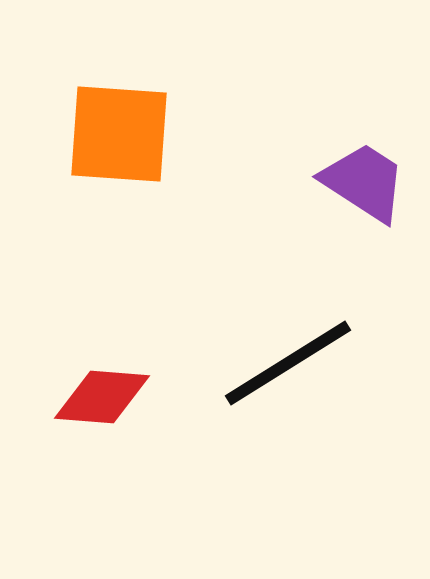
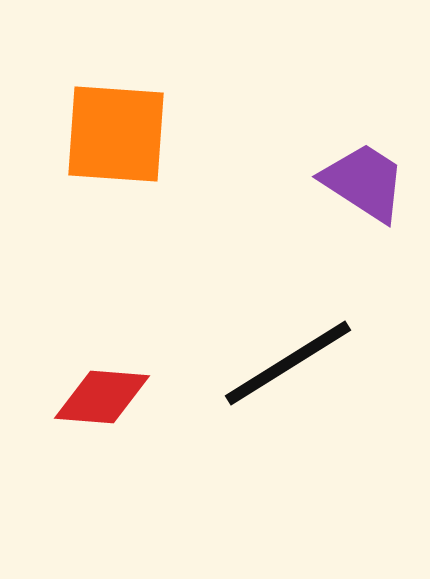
orange square: moved 3 px left
